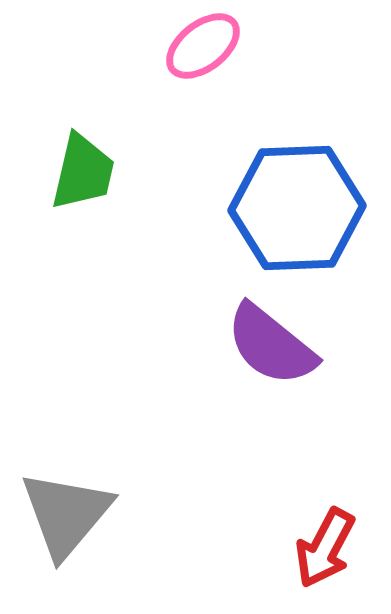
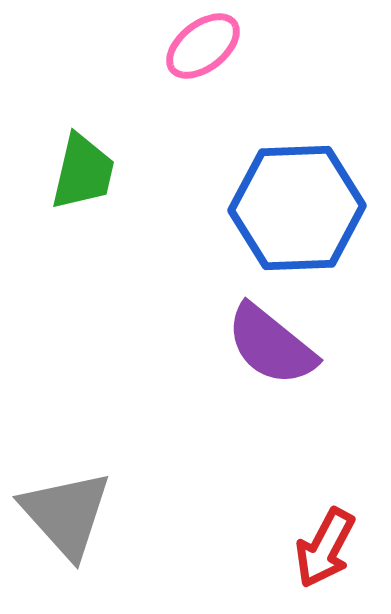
gray triangle: rotated 22 degrees counterclockwise
